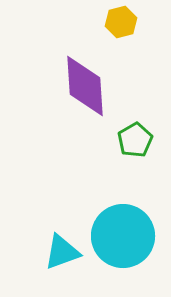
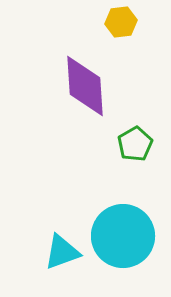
yellow hexagon: rotated 8 degrees clockwise
green pentagon: moved 4 px down
